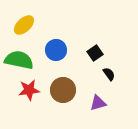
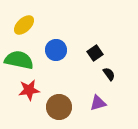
brown circle: moved 4 px left, 17 px down
